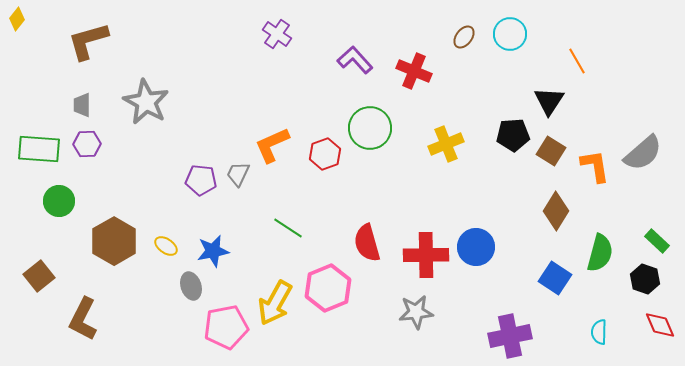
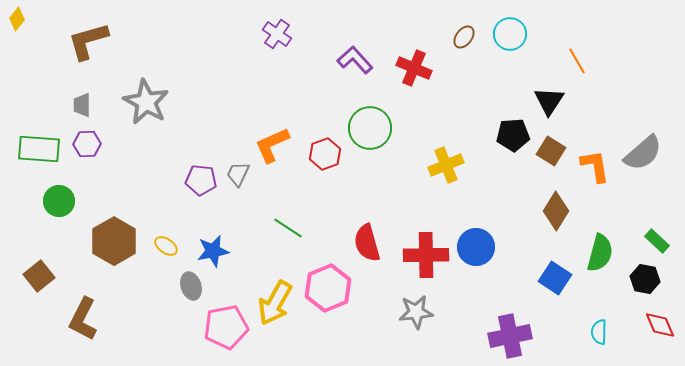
red cross at (414, 71): moved 3 px up
yellow cross at (446, 144): moved 21 px down
black hexagon at (645, 279): rotated 8 degrees counterclockwise
